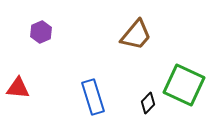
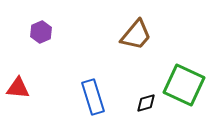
black diamond: moved 2 px left; rotated 30 degrees clockwise
